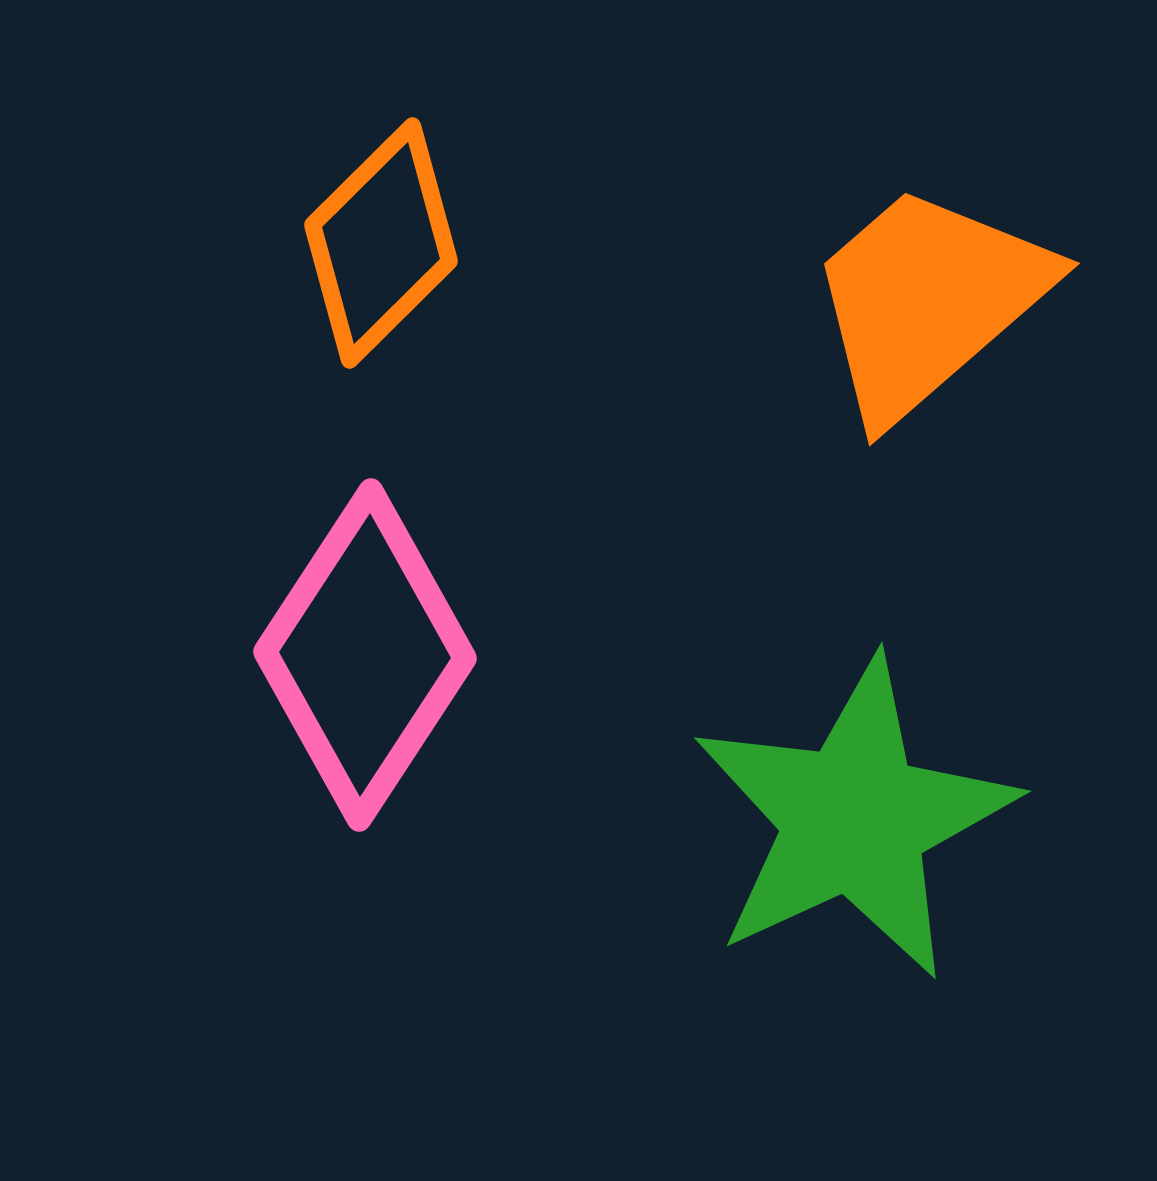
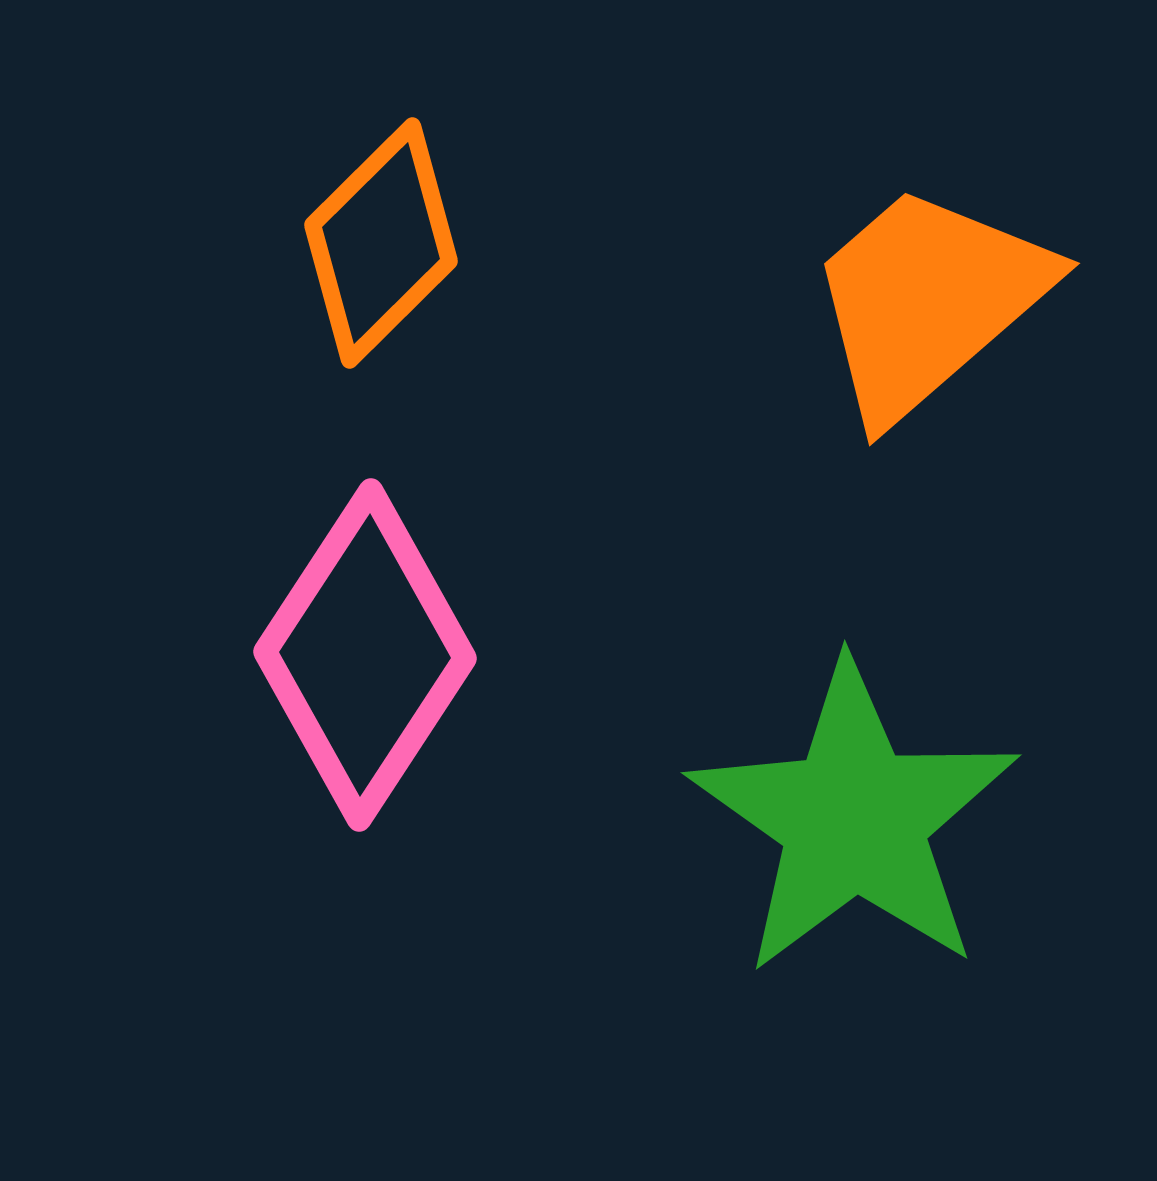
green star: rotated 12 degrees counterclockwise
